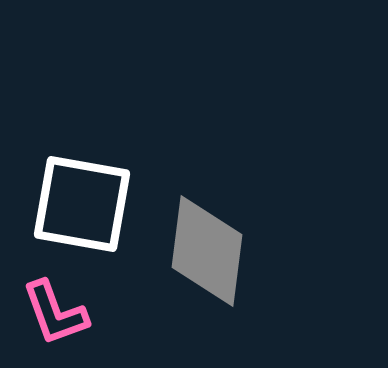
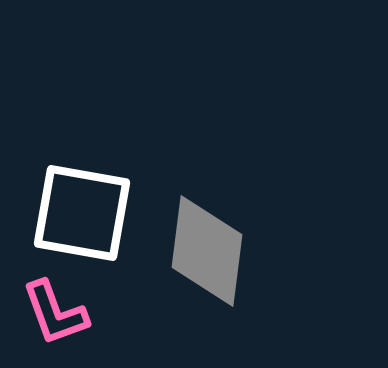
white square: moved 9 px down
